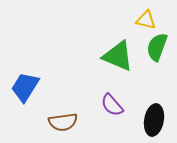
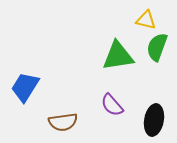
green triangle: rotated 32 degrees counterclockwise
